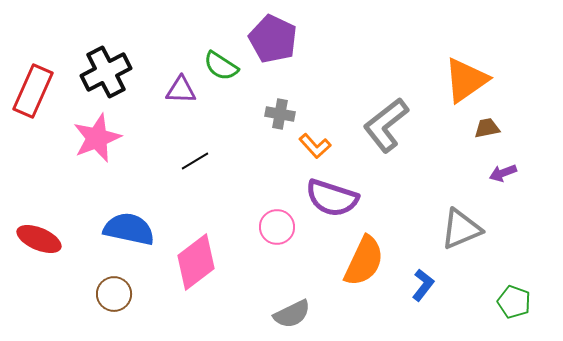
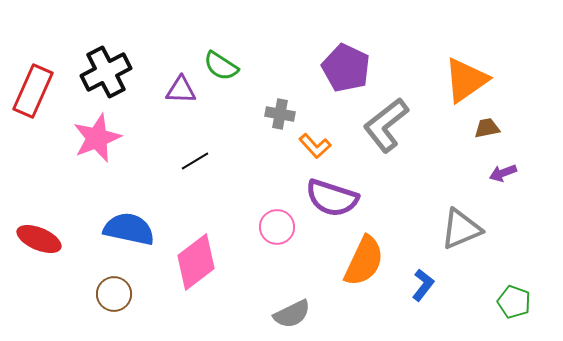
purple pentagon: moved 73 px right, 29 px down
